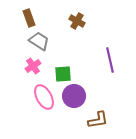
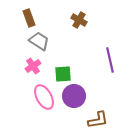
brown cross: moved 2 px right, 1 px up
